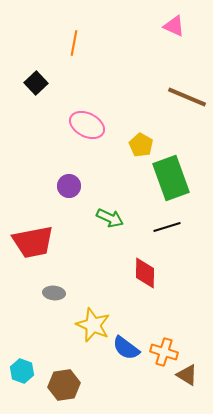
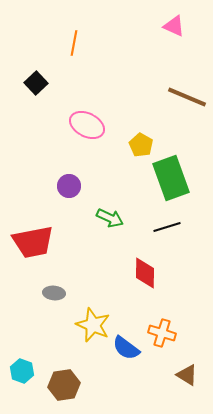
orange cross: moved 2 px left, 19 px up
